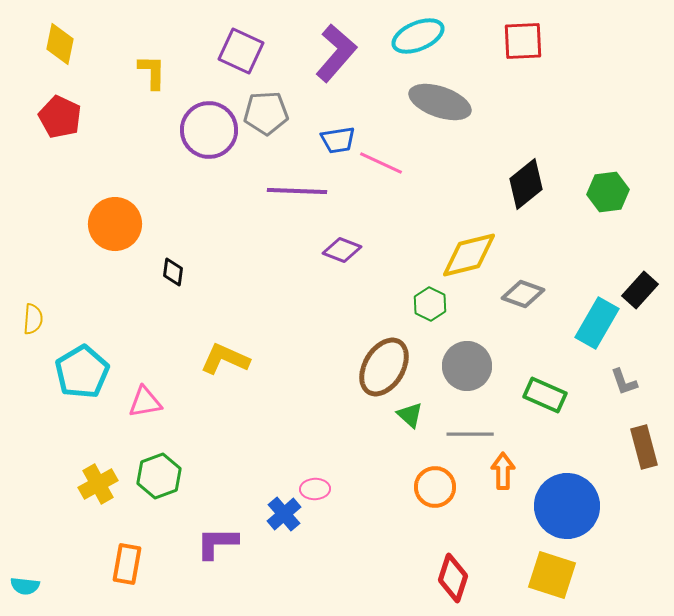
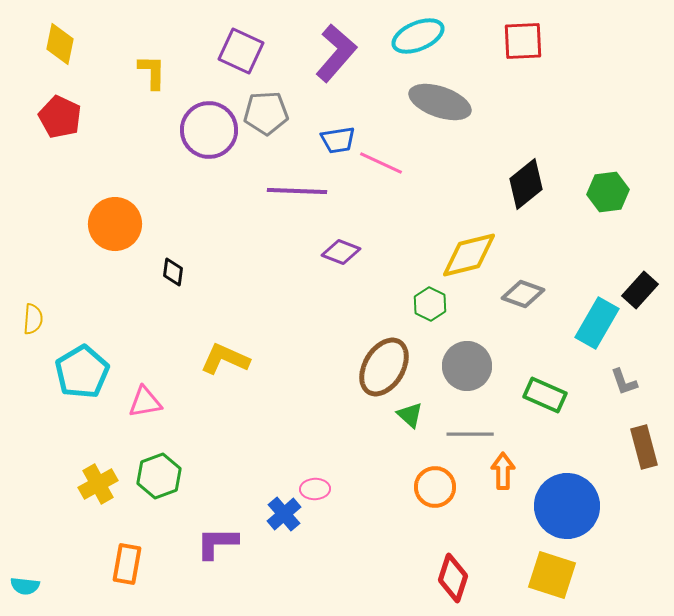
purple diamond at (342, 250): moved 1 px left, 2 px down
